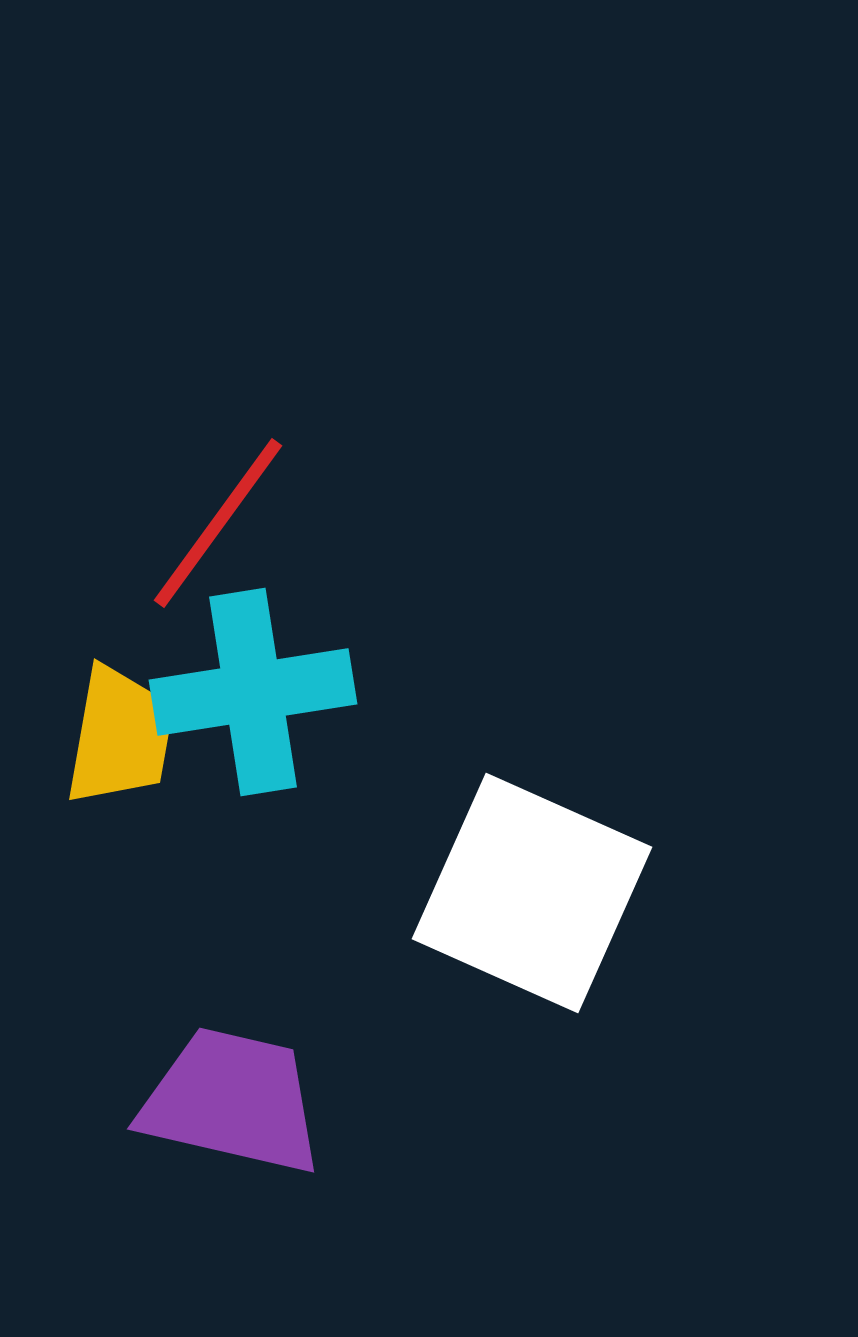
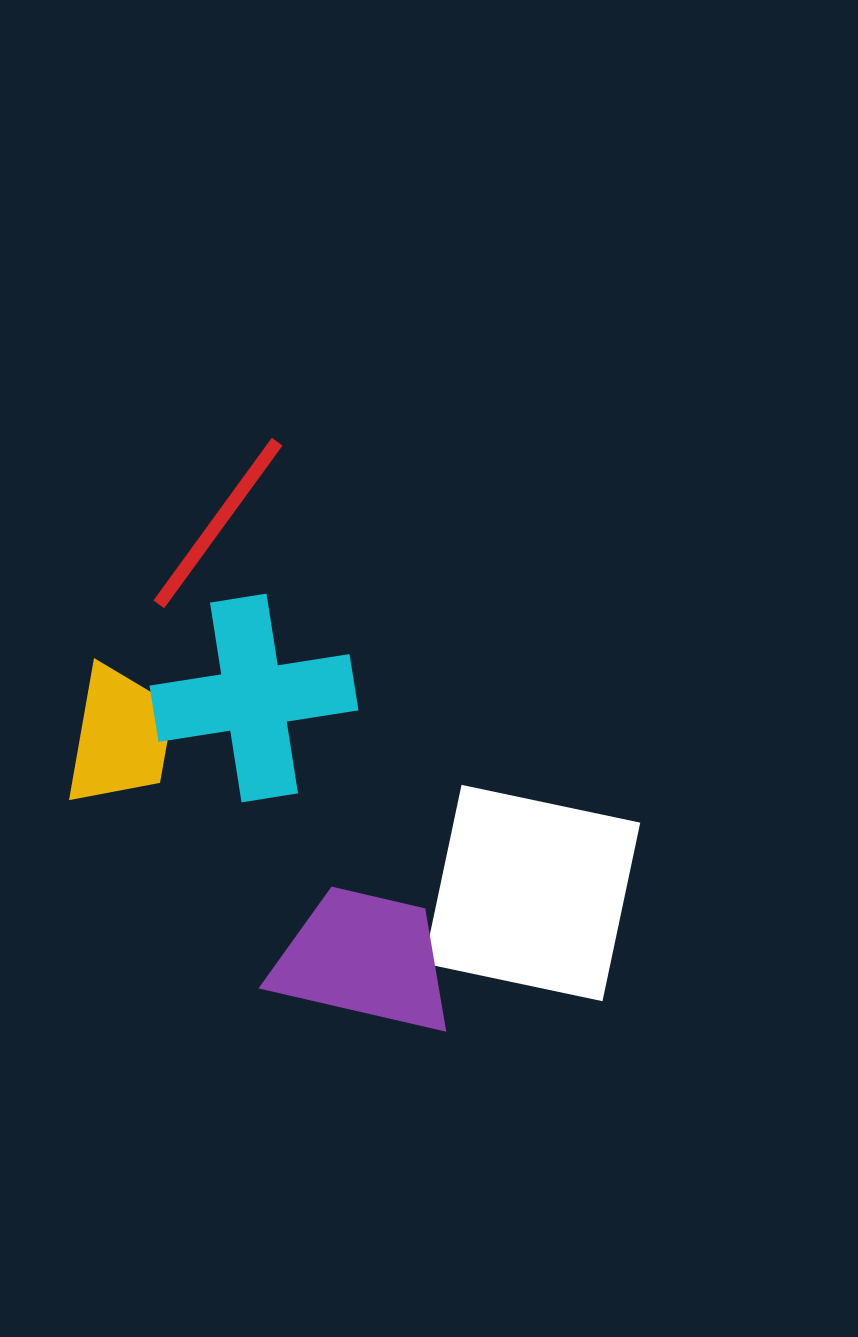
cyan cross: moved 1 px right, 6 px down
white square: rotated 12 degrees counterclockwise
purple trapezoid: moved 132 px right, 141 px up
